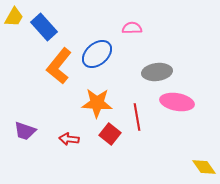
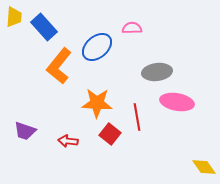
yellow trapezoid: rotated 25 degrees counterclockwise
blue ellipse: moved 7 px up
red arrow: moved 1 px left, 2 px down
